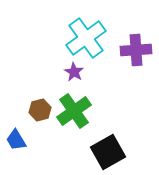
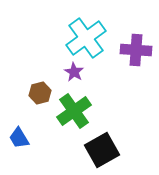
purple cross: rotated 8 degrees clockwise
brown hexagon: moved 17 px up
blue trapezoid: moved 3 px right, 2 px up
black square: moved 6 px left, 2 px up
